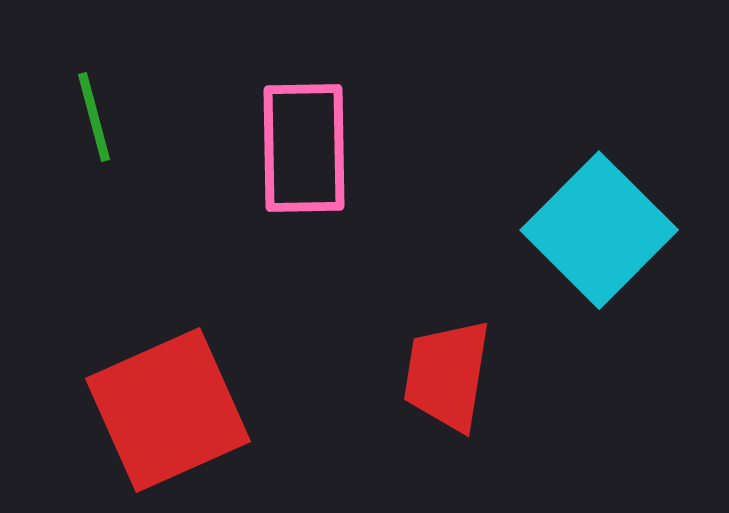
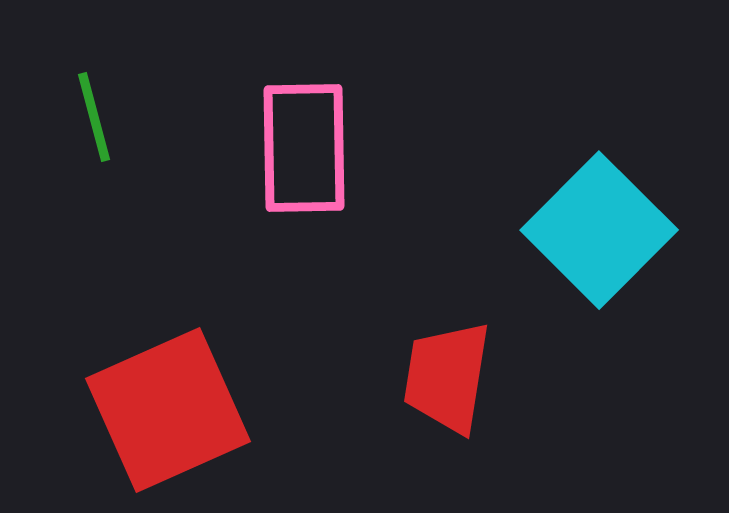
red trapezoid: moved 2 px down
